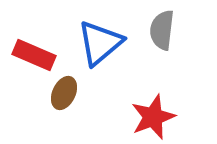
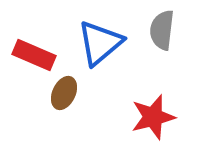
red star: rotated 6 degrees clockwise
